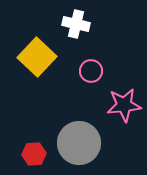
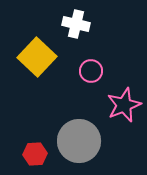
pink star: rotated 16 degrees counterclockwise
gray circle: moved 2 px up
red hexagon: moved 1 px right
